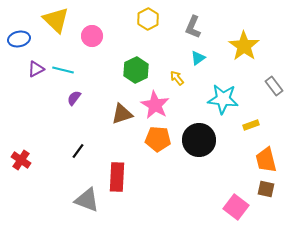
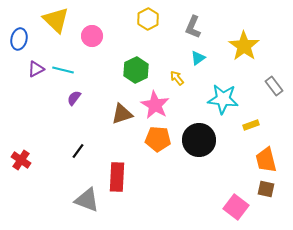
blue ellipse: rotated 65 degrees counterclockwise
